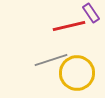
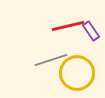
purple rectangle: moved 18 px down
red line: moved 1 px left
